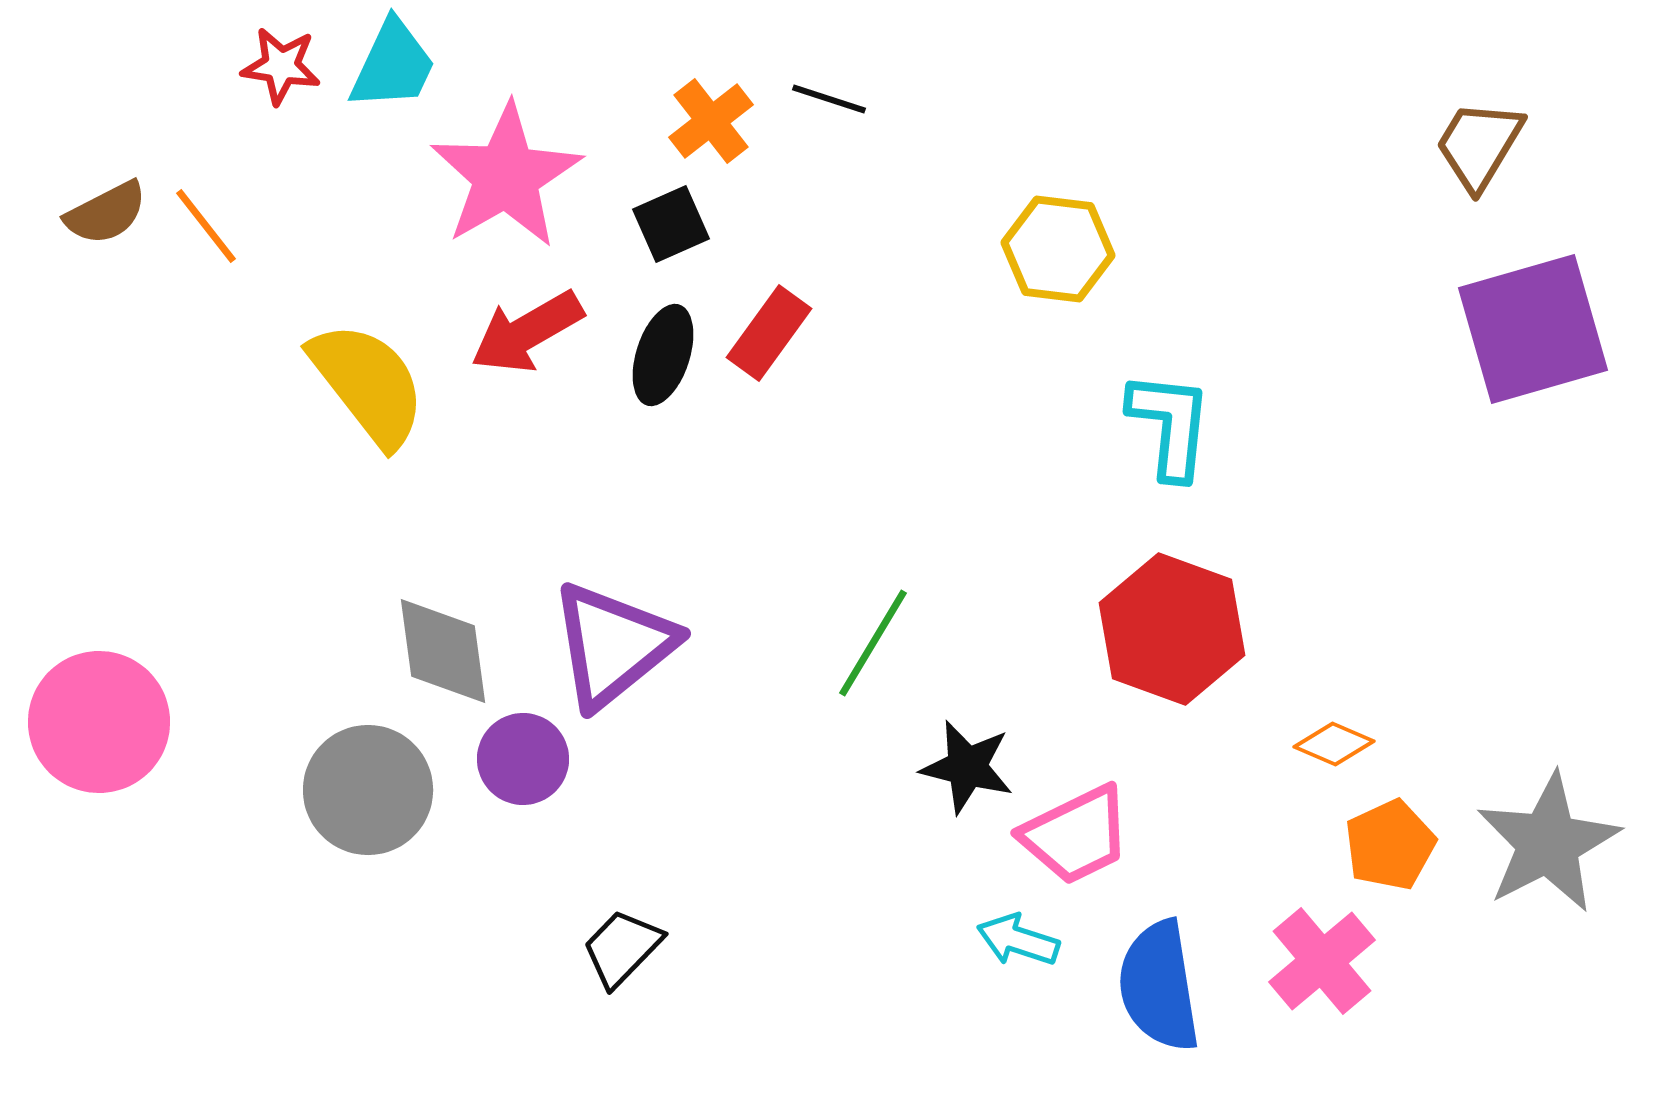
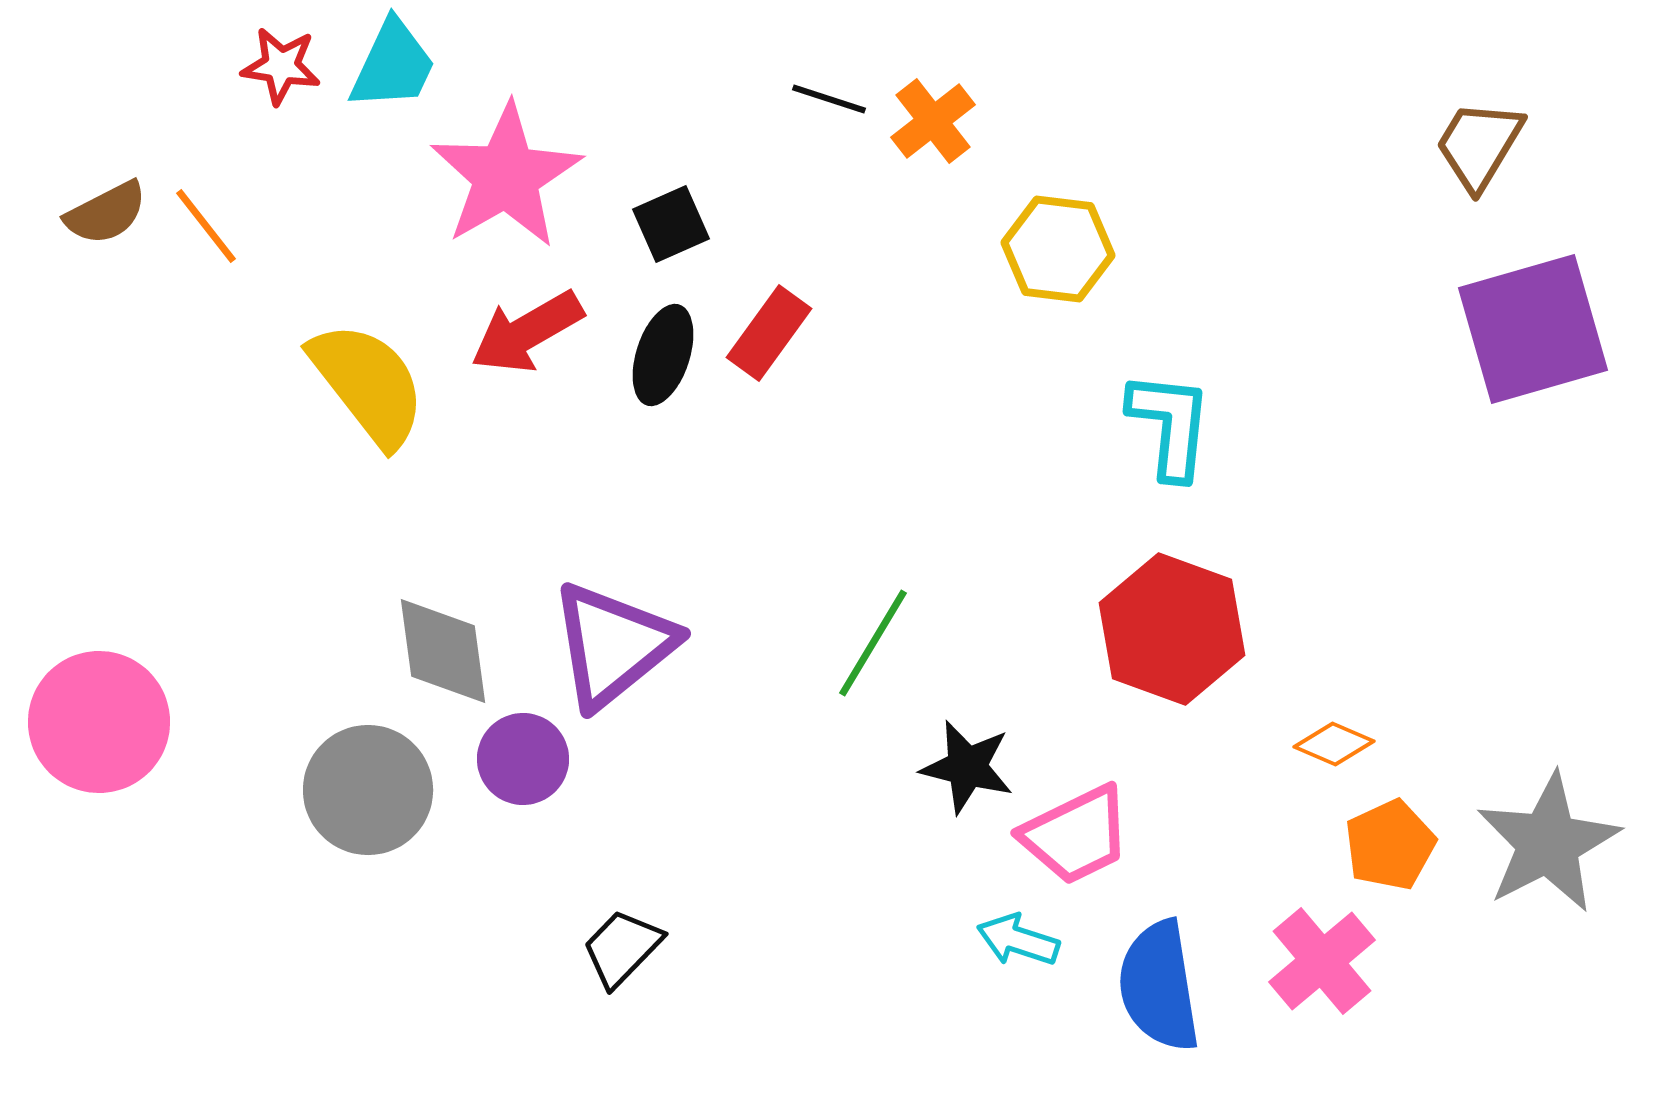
orange cross: moved 222 px right
